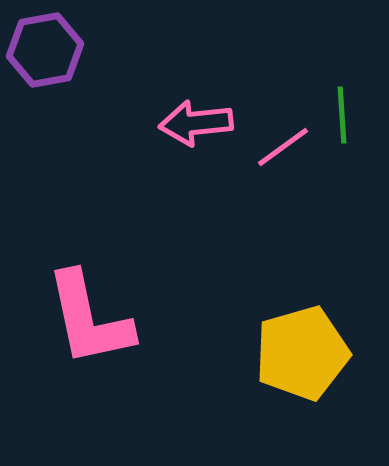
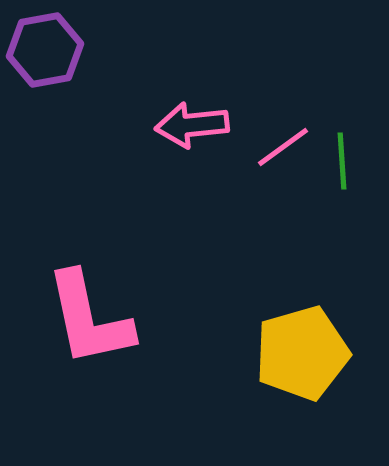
green line: moved 46 px down
pink arrow: moved 4 px left, 2 px down
